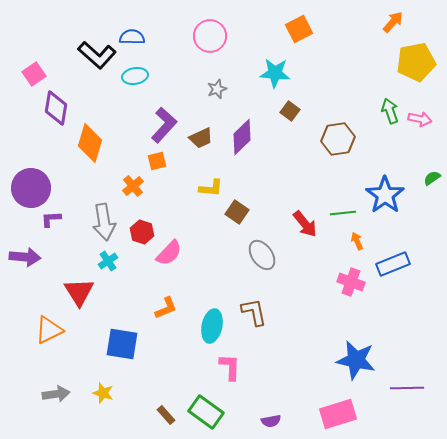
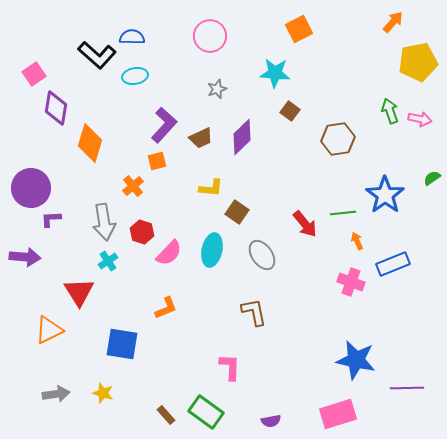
yellow pentagon at (416, 62): moved 2 px right
cyan ellipse at (212, 326): moved 76 px up
